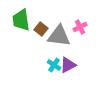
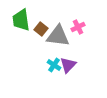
pink cross: moved 2 px left
gray triangle: moved 1 px left
purple triangle: rotated 18 degrees counterclockwise
